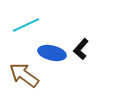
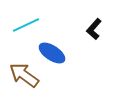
black L-shape: moved 13 px right, 20 px up
blue ellipse: rotated 20 degrees clockwise
